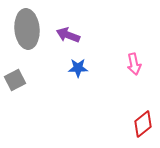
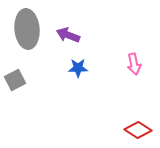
red diamond: moved 5 px left, 6 px down; rotated 72 degrees clockwise
